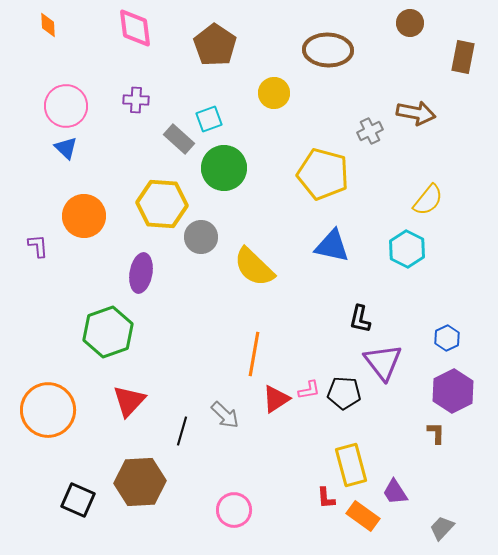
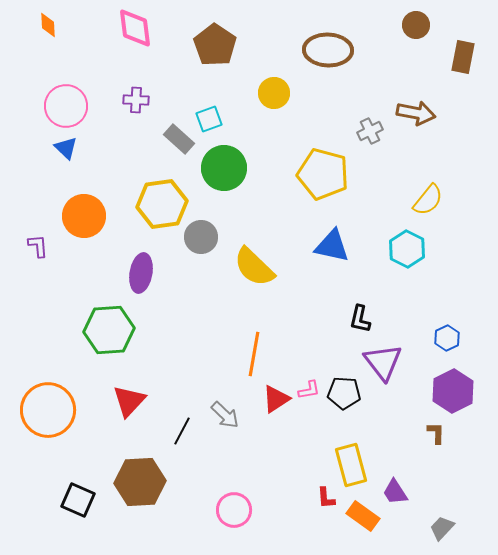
brown circle at (410, 23): moved 6 px right, 2 px down
yellow hexagon at (162, 204): rotated 12 degrees counterclockwise
green hexagon at (108, 332): moved 1 px right, 2 px up; rotated 15 degrees clockwise
black line at (182, 431): rotated 12 degrees clockwise
